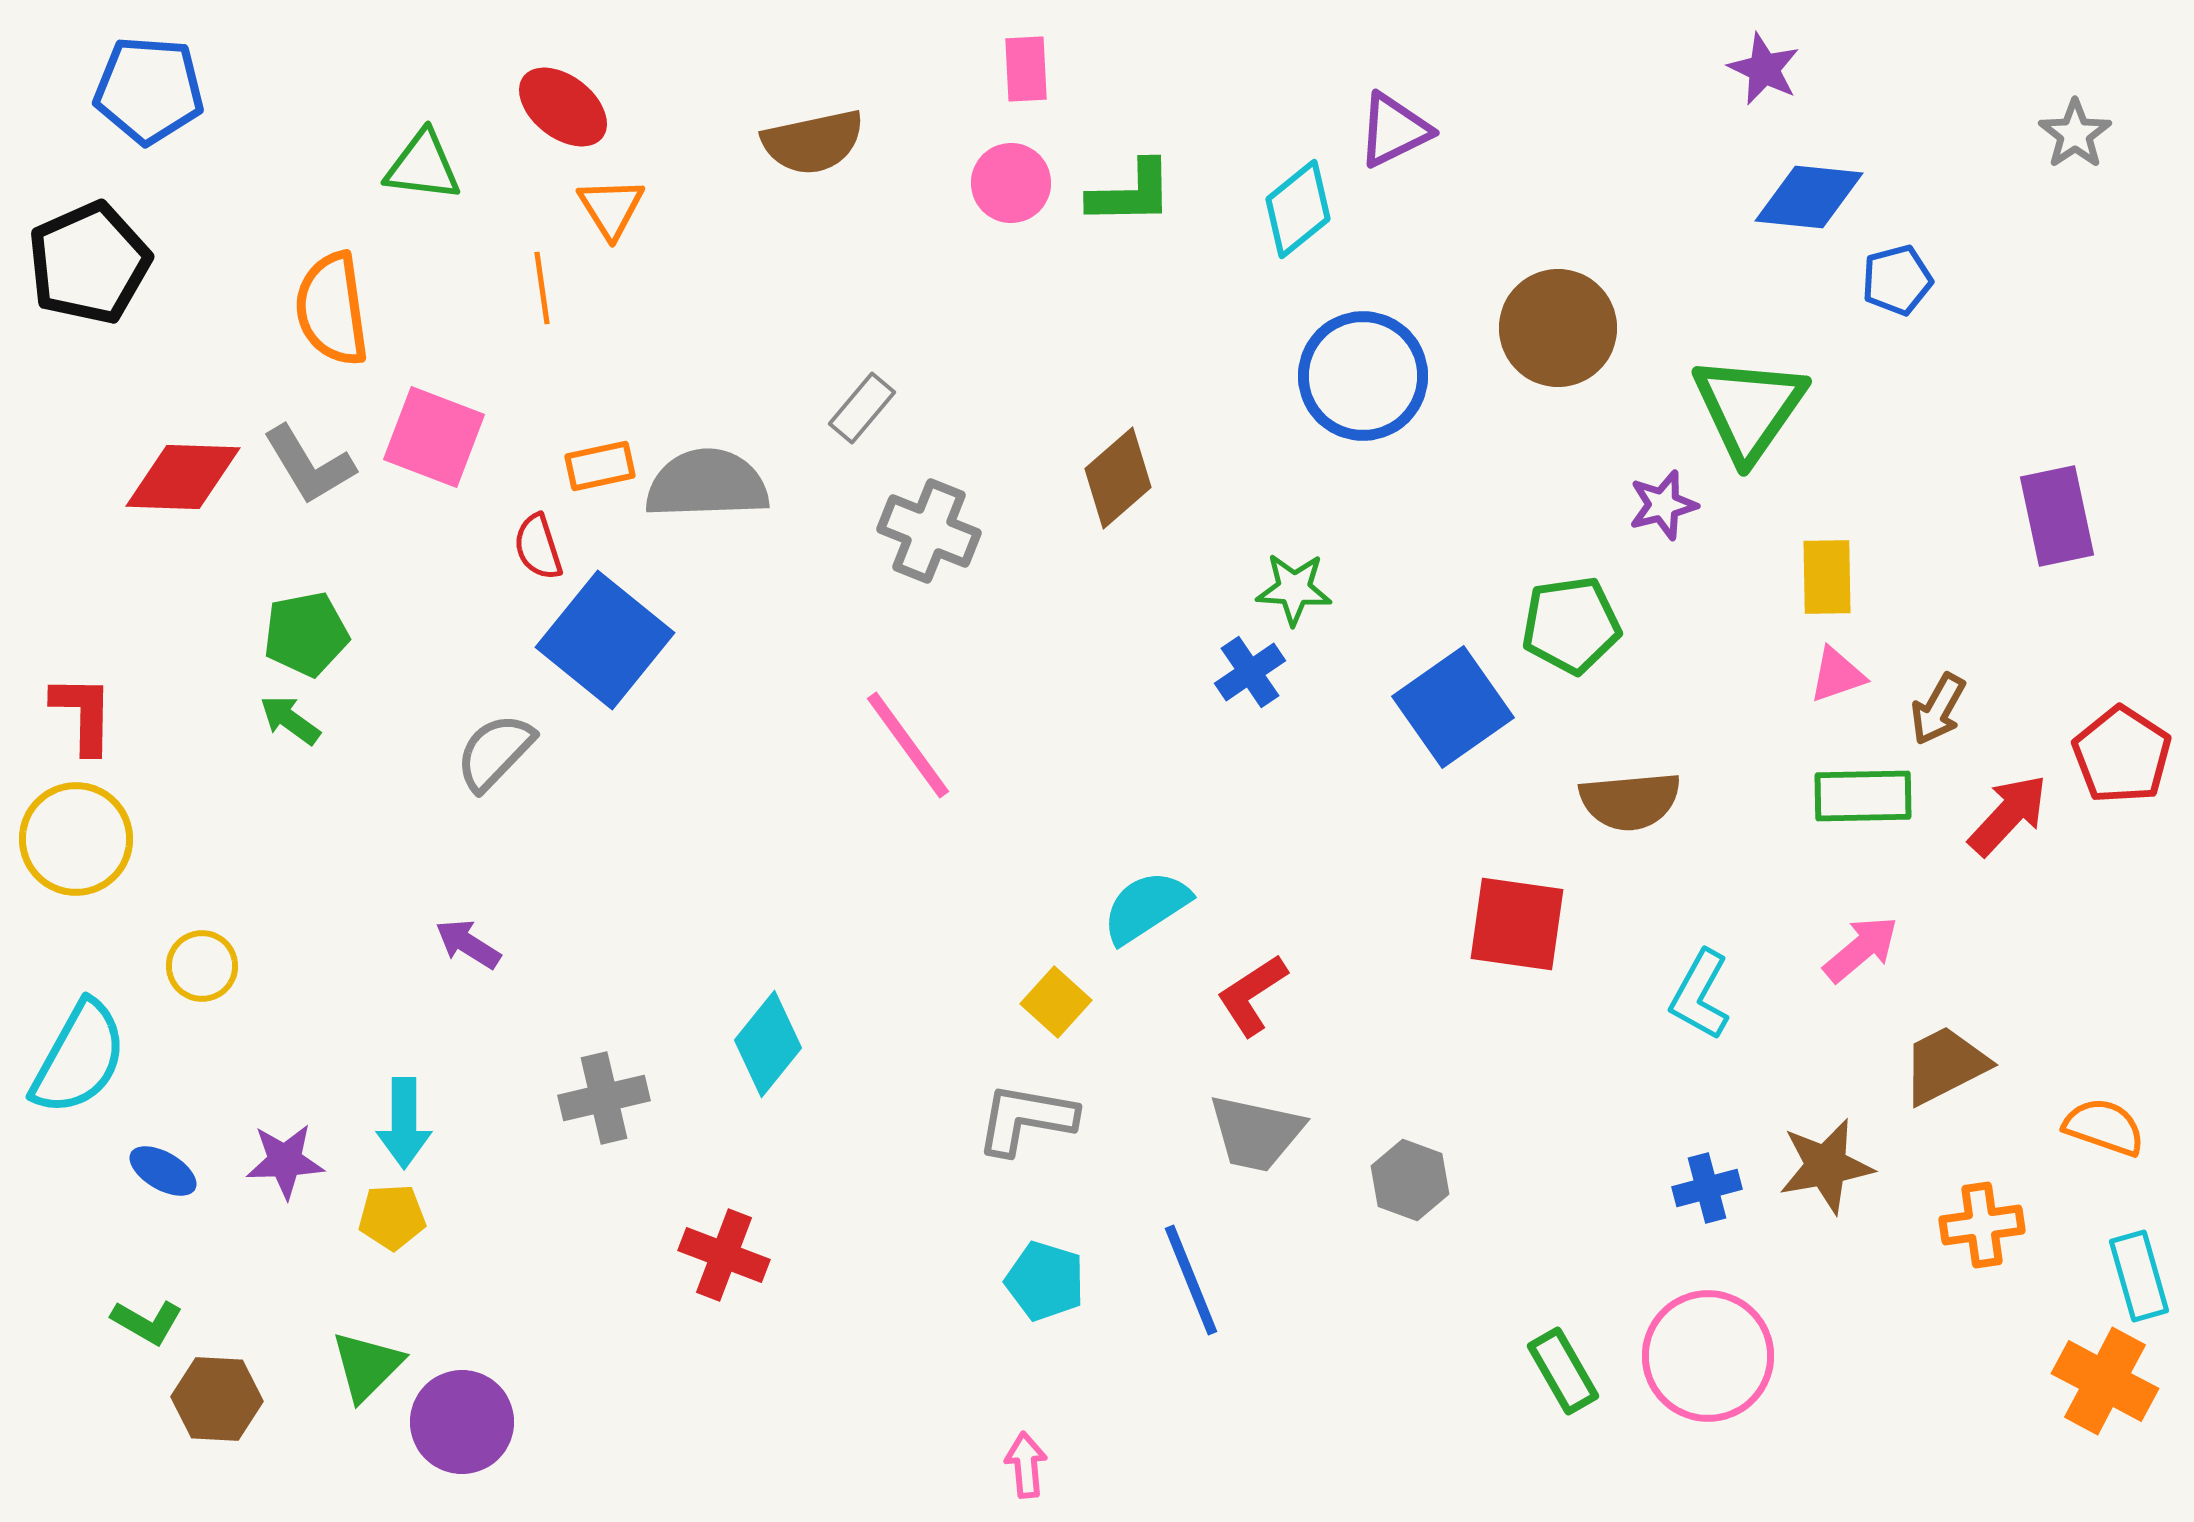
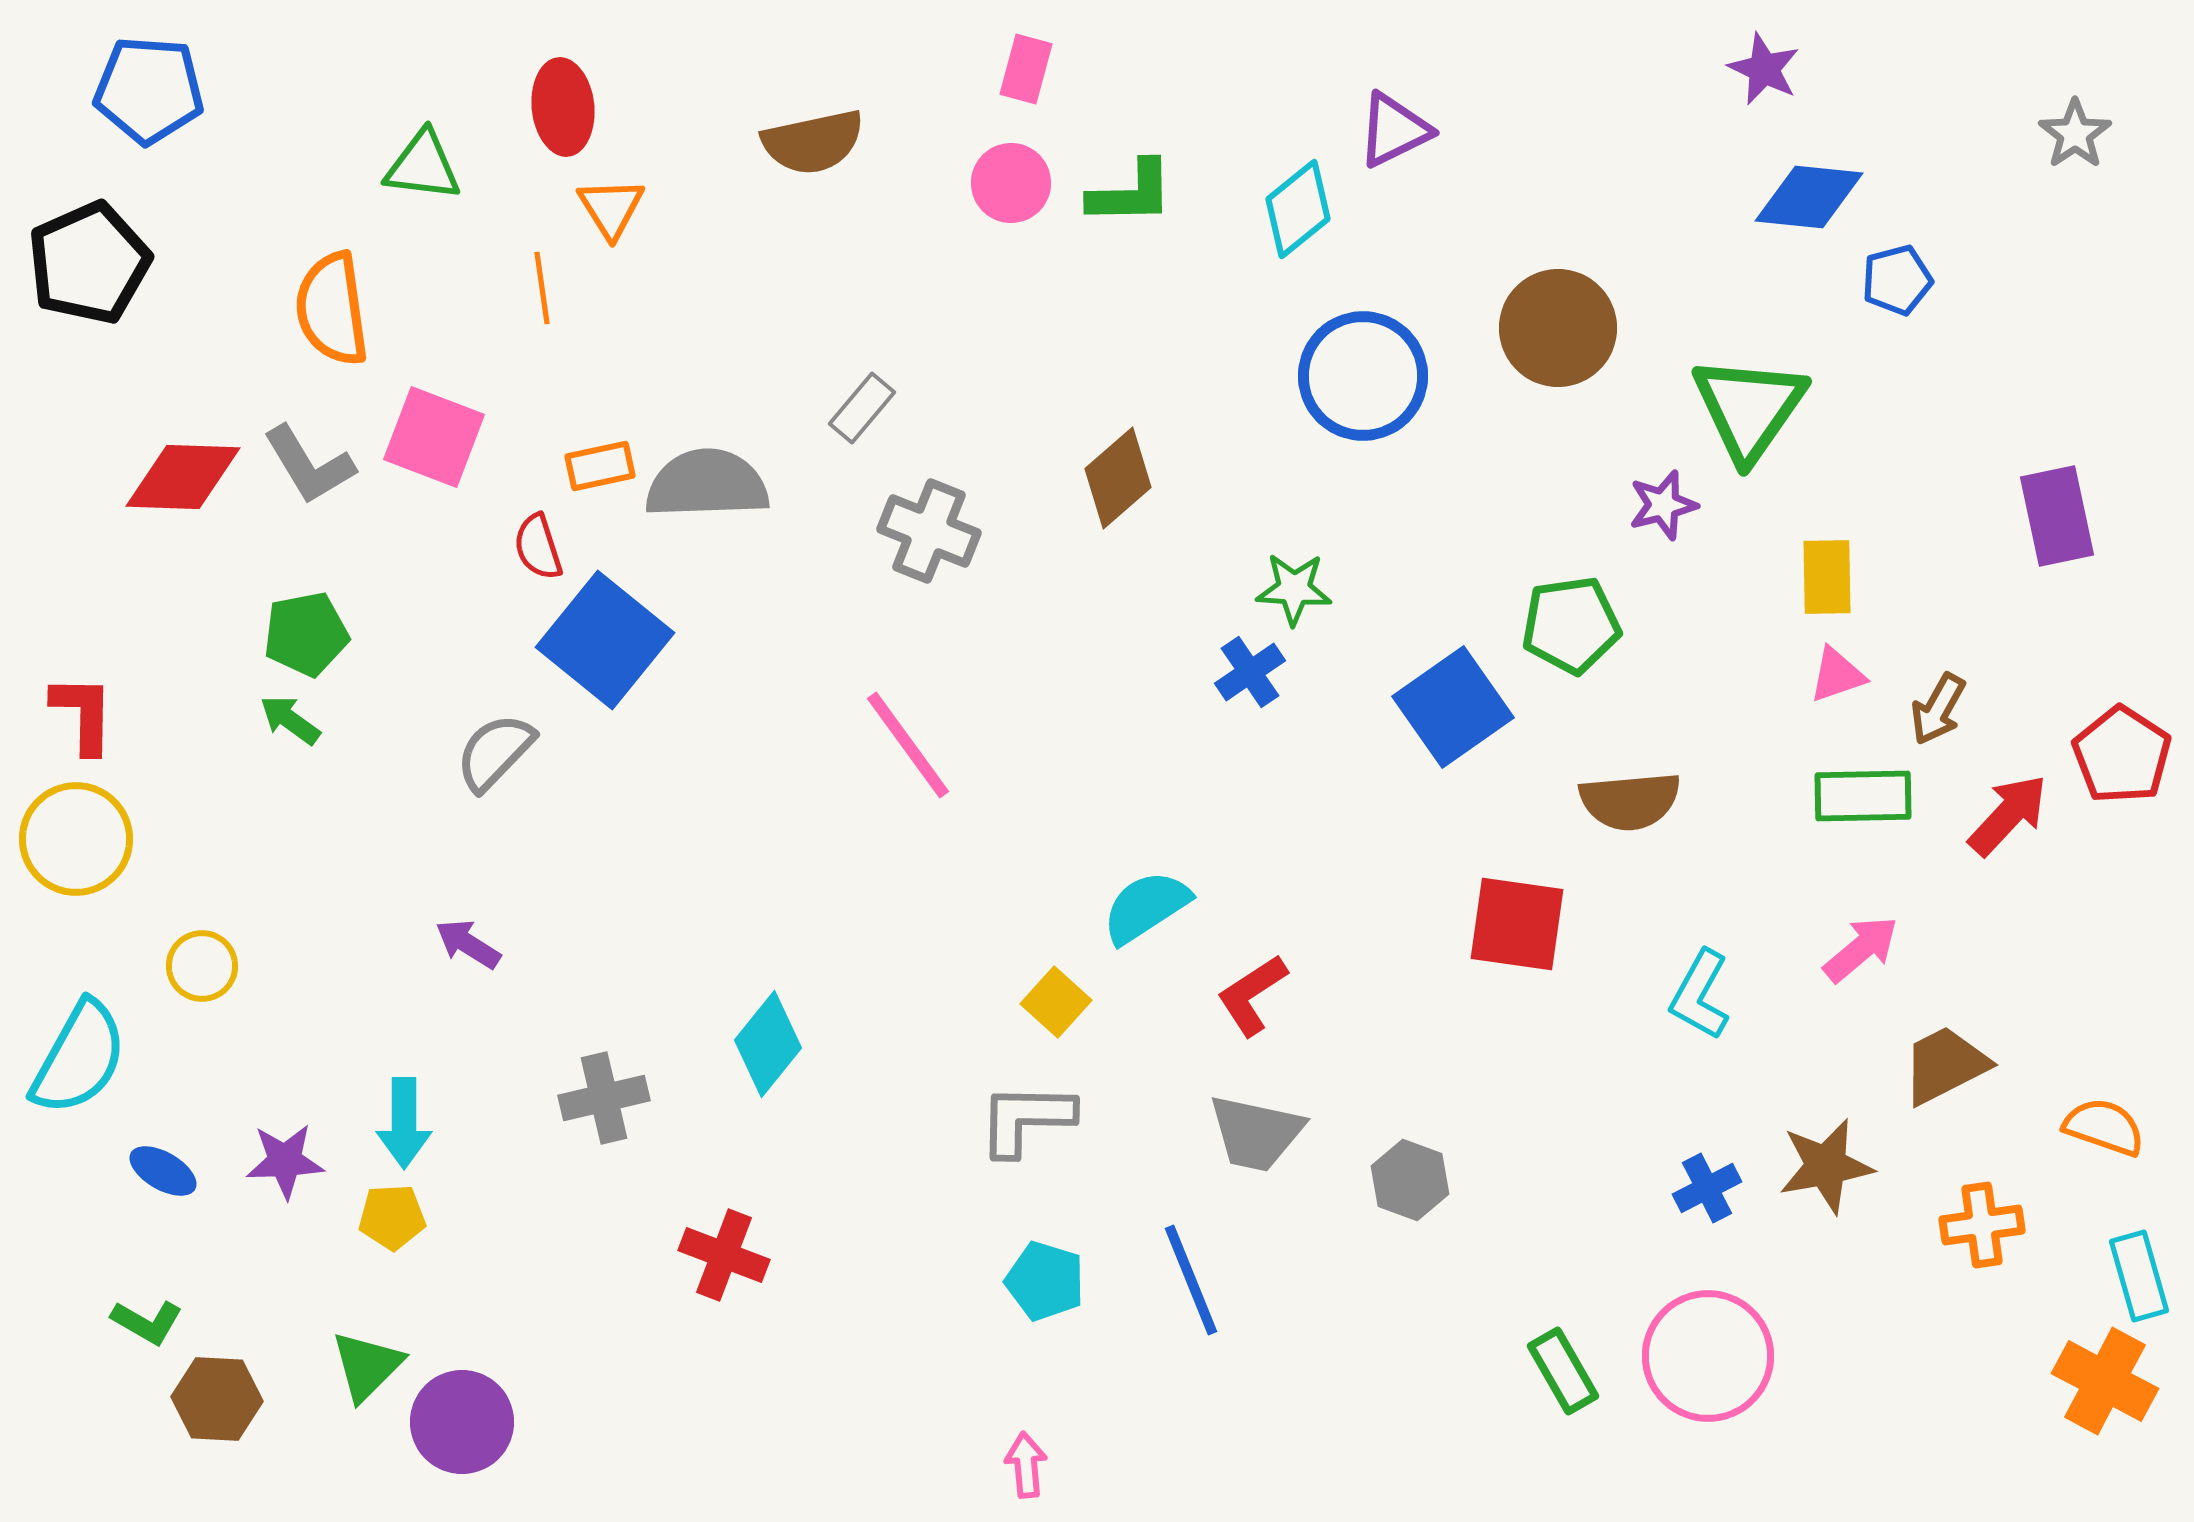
pink rectangle at (1026, 69): rotated 18 degrees clockwise
red ellipse at (563, 107): rotated 46 degrees clockwise
gray L-shape at (1026, 1119): rotated 9 degrees counterclockwise
blue cross at (1707, 1188): rotated 12 degrees counterclockwise
